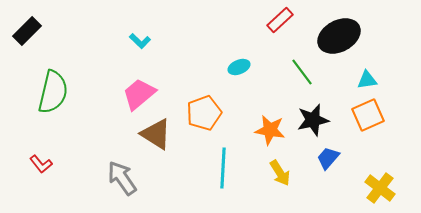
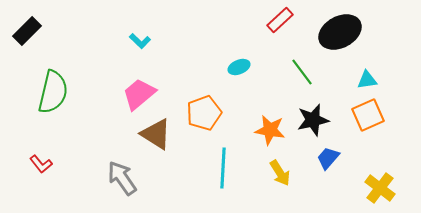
black ellipse: moved 1 px right, 4 px up
